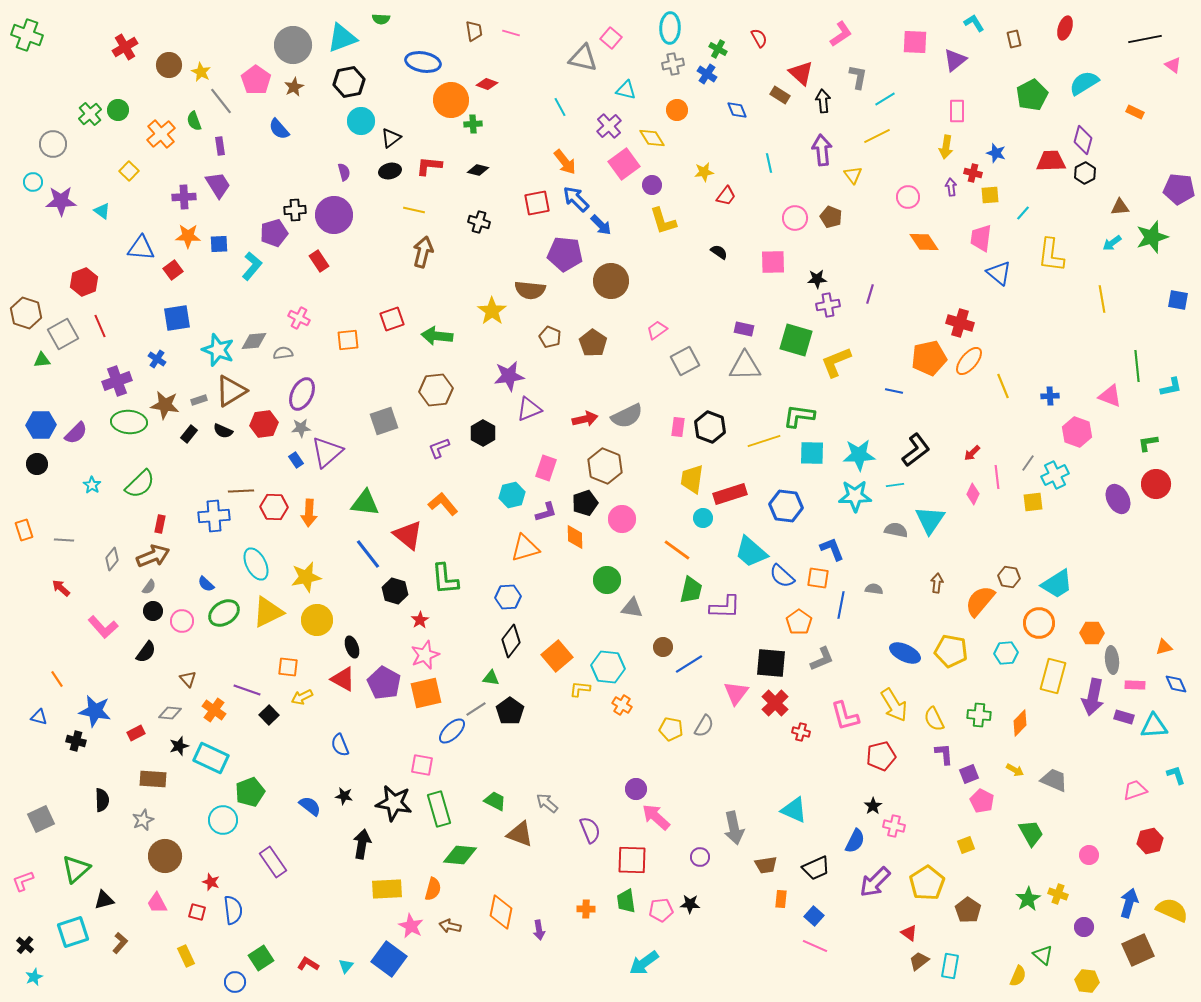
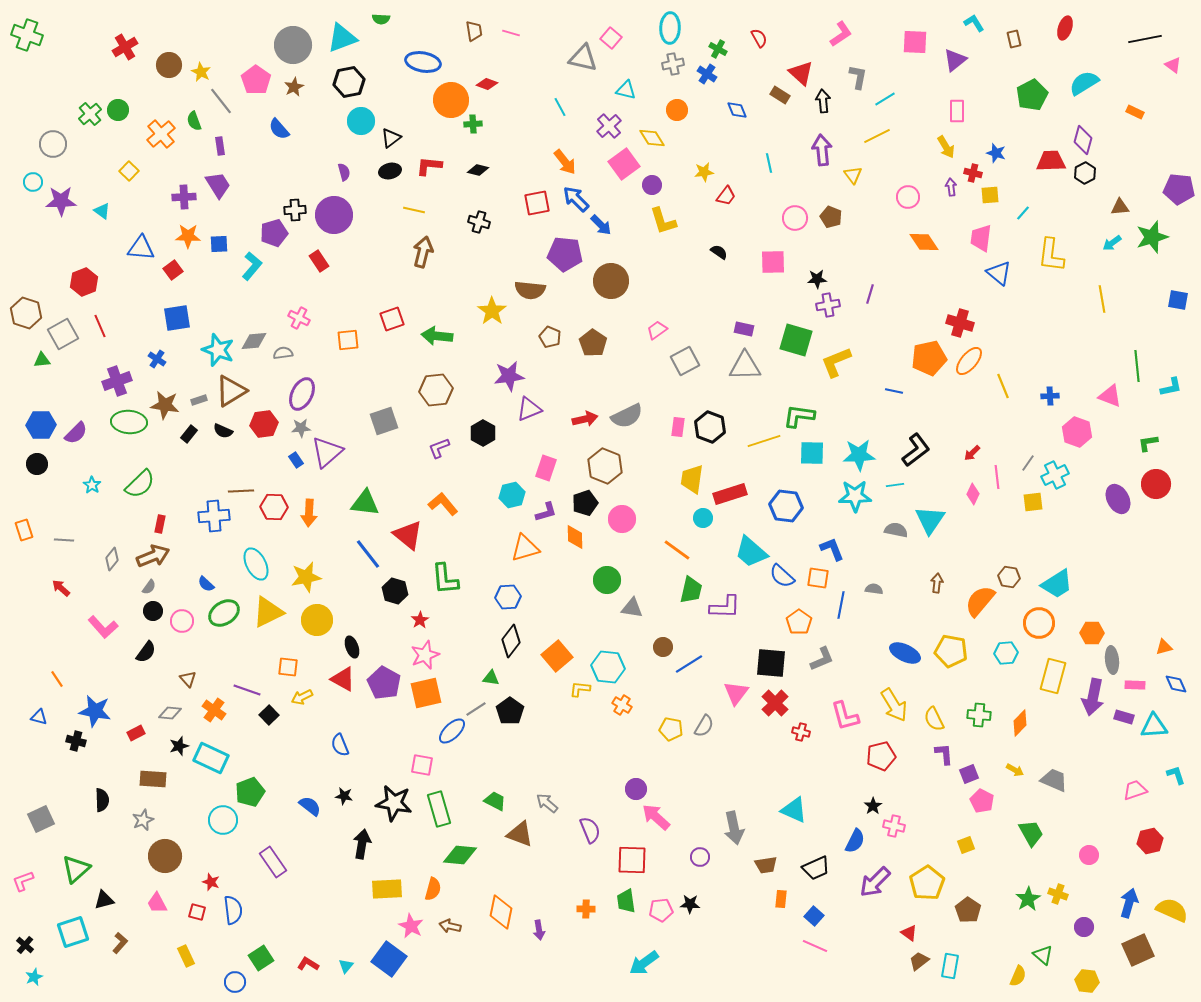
yellow arrow at (946, 147): rotated 40 degrees counterclockwise
